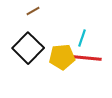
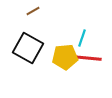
black square: rotated 16 degrees counterclockwise
yellow pentagon: moved 3 px right
